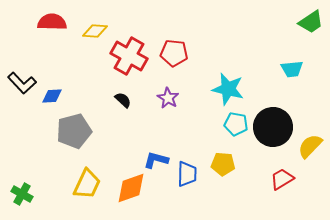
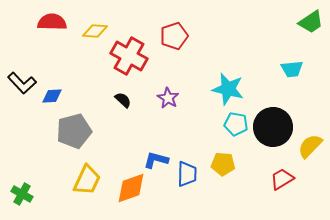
red pentagon: moved 17 px up; rotated 24 degrees counterclockwise
yellow trapezoid: moved 4 px up
